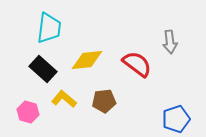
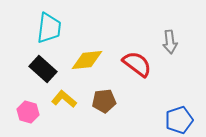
blue pentagon: moved 3 px right, 1 px down
